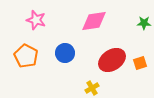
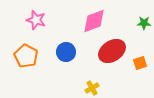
pink diamond: rotated 12 degrees counterclockwise
blue circle: moved 1 px right, 1 px up
red ellipse: moved 9 px up
